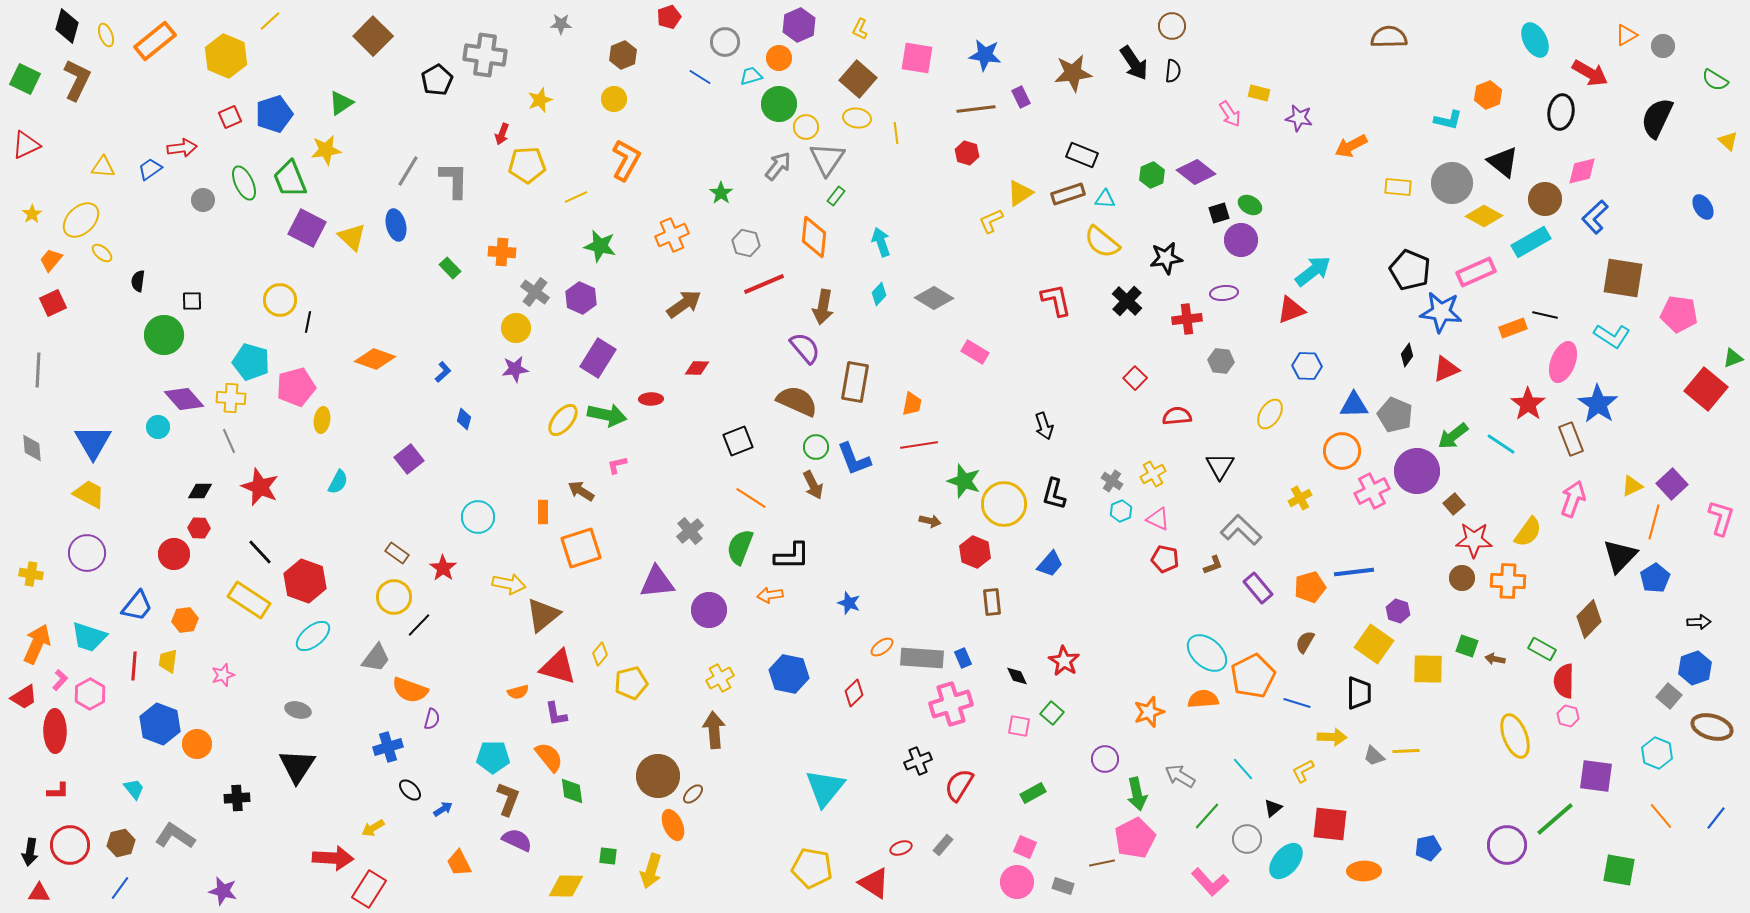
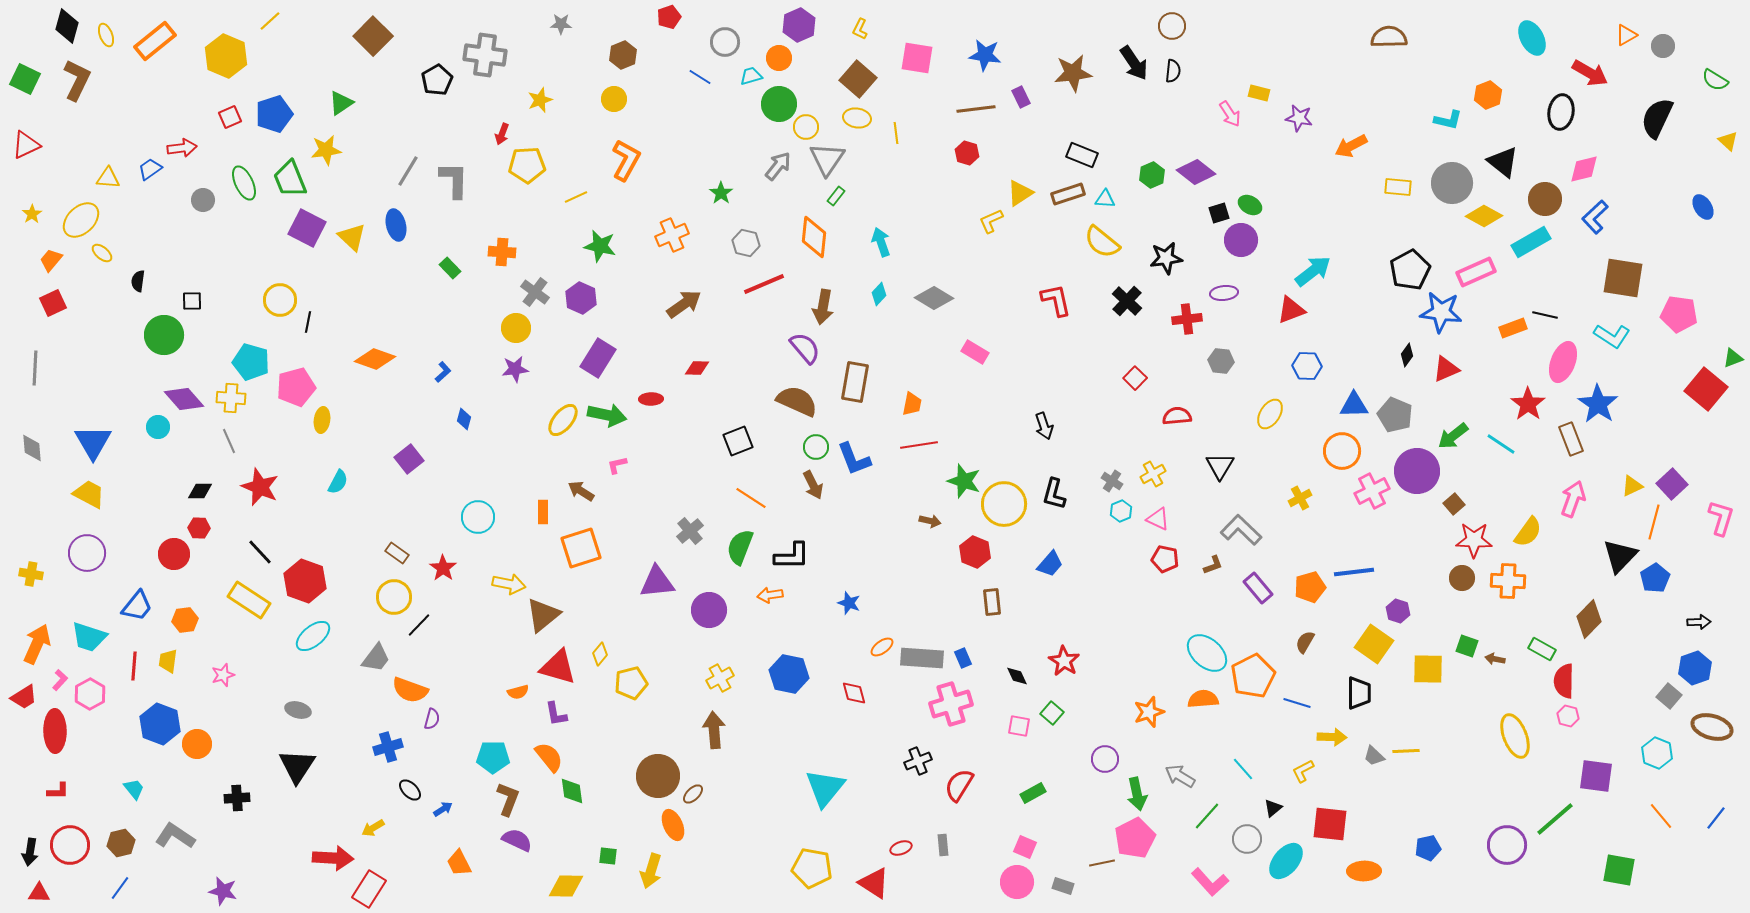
cyan ellipse at (1535, 40): moved 3 px left, 2 px up
yellow triangle at (103, 167): moved 5 px right, 11 px down
pink diamond at (1582, 171): moved 2 px right, 2 px up
black pentagon at (1410, 270): rotated 21 degrees clockwise
gray line at (38, 370): moved 3 px left, 2 px up
red diamond at (854, 693): rotated 60 degrees counterclockwise
gray rectangle at (943, 845): rotated 45 degrees counterclockwise
